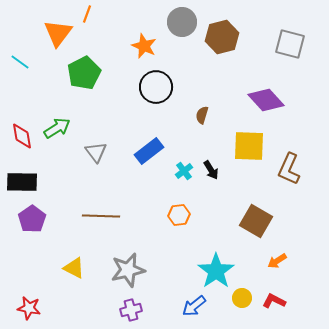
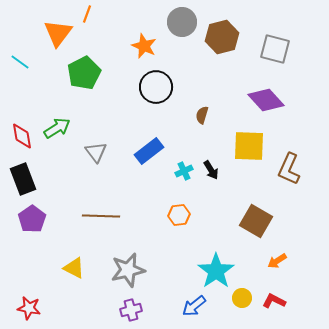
gray square: moved 15 px left, 5 px down
cyan cross: rotated 12 degrees clockwise
black rectangle: moved 1 px right, 3 px up; rotated 68 degrees clockwise
